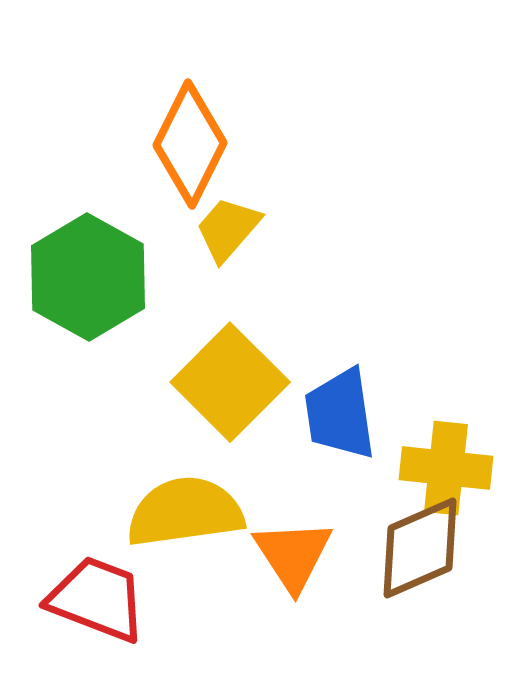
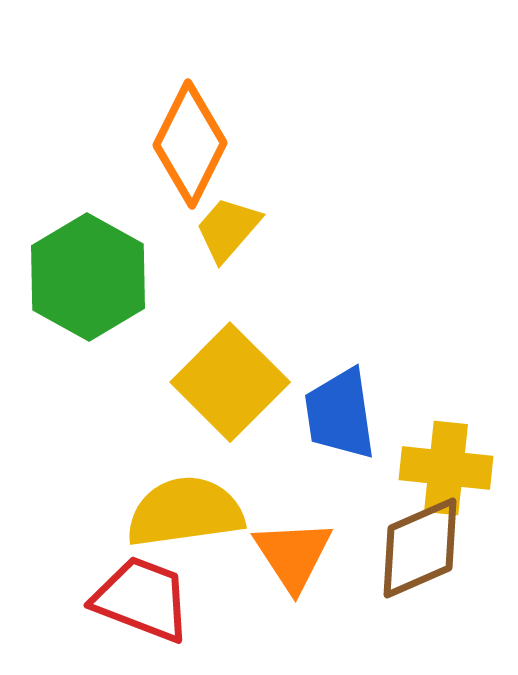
red trapezoid: moved 45 px right
